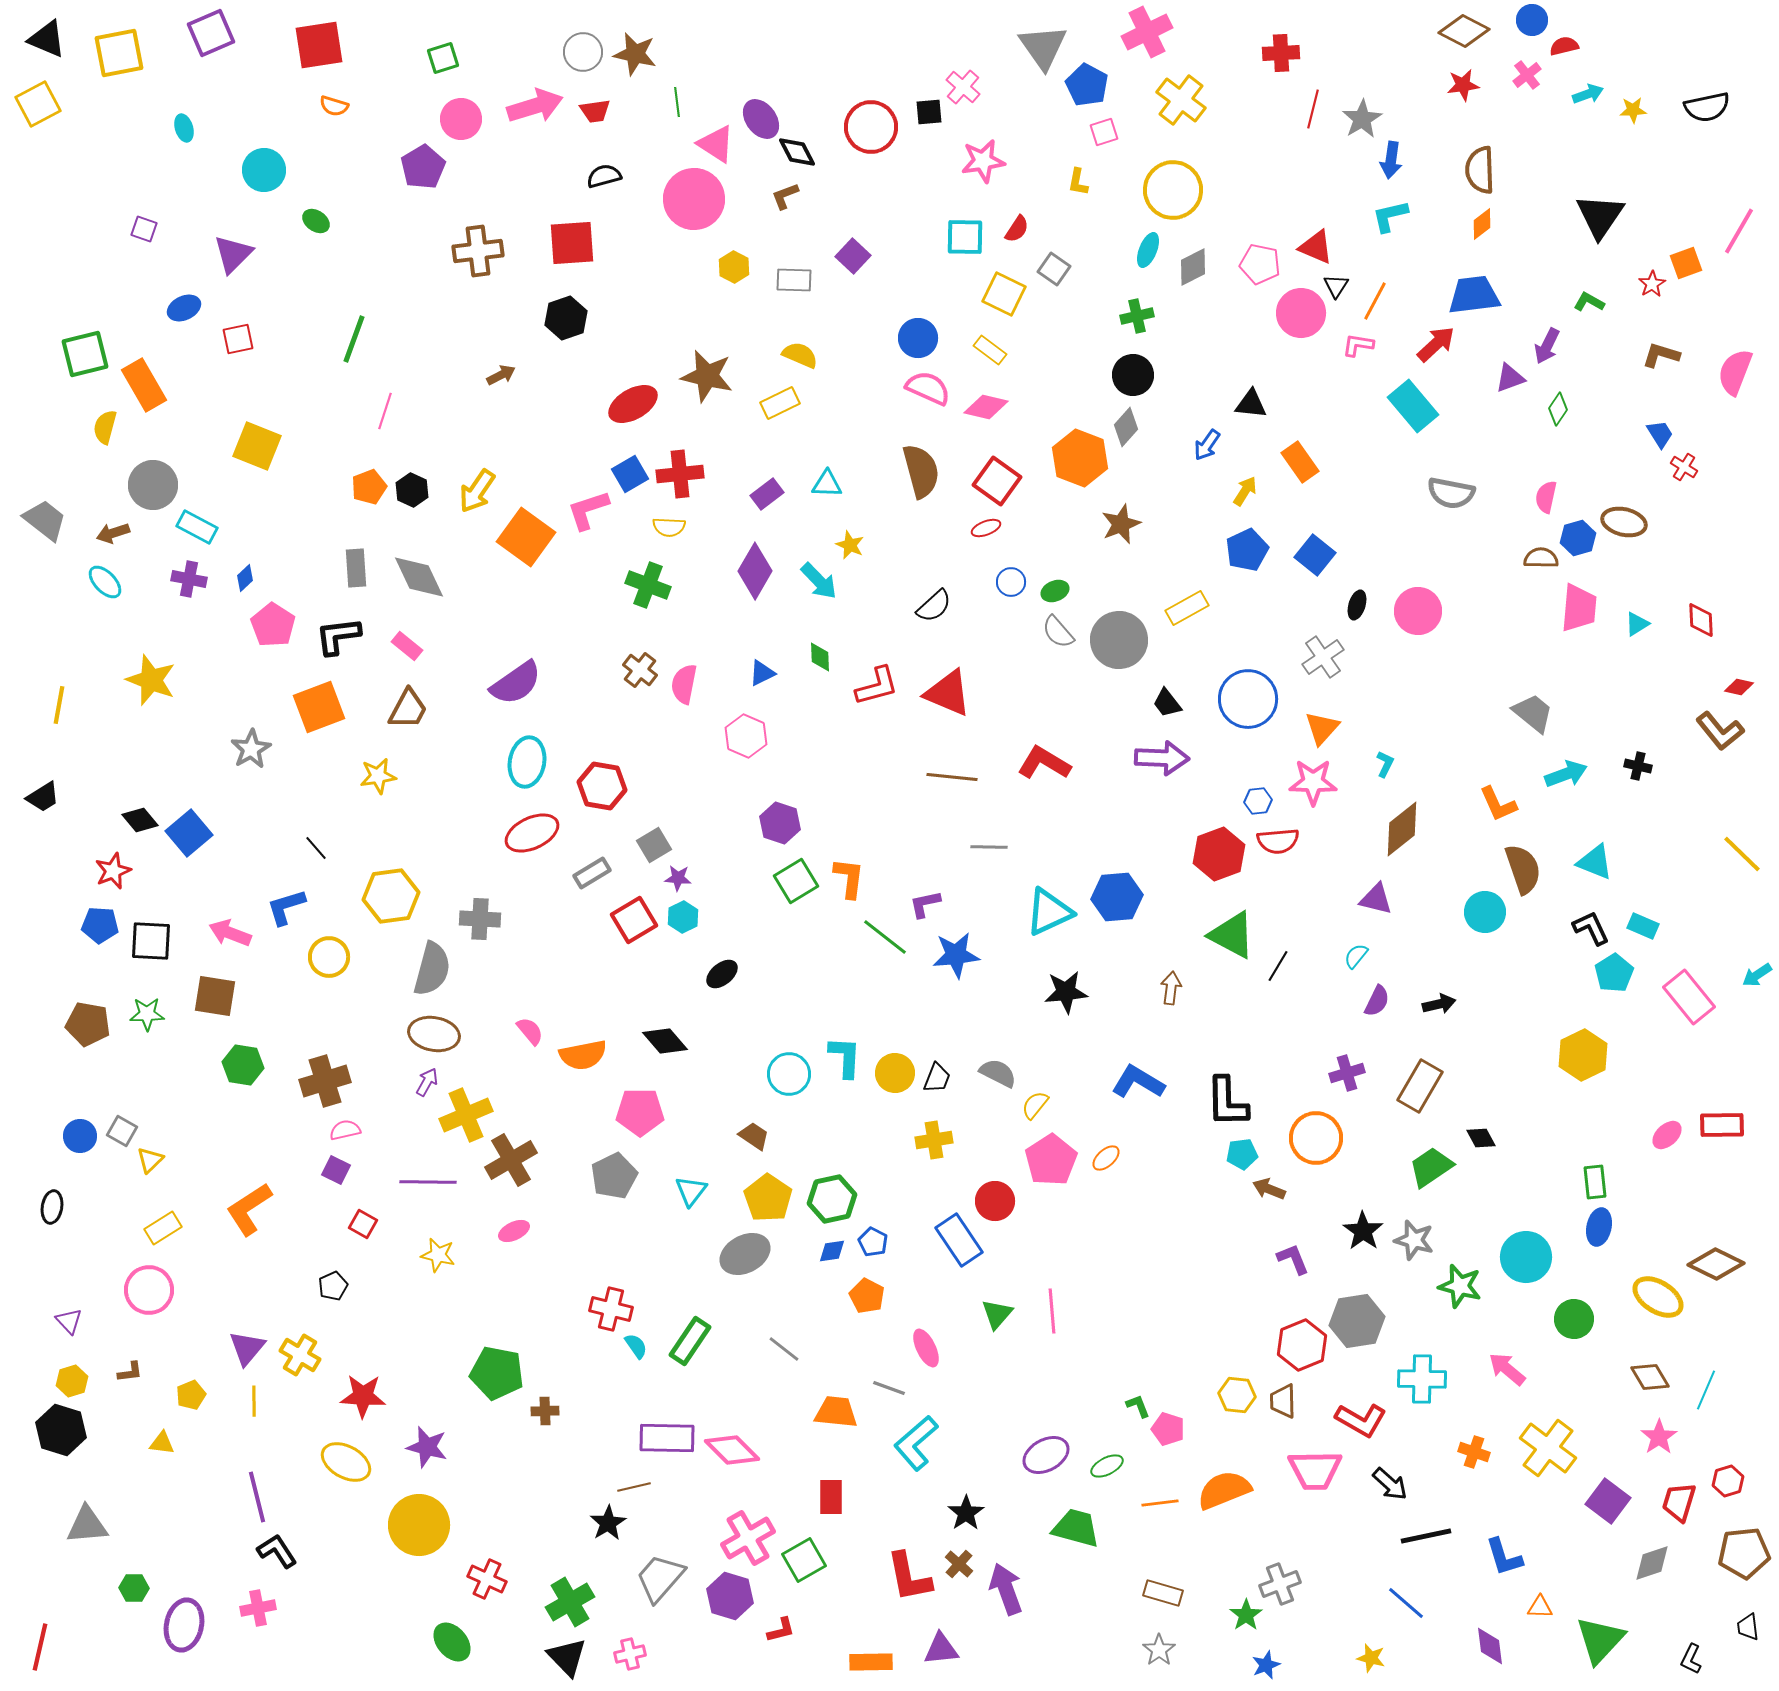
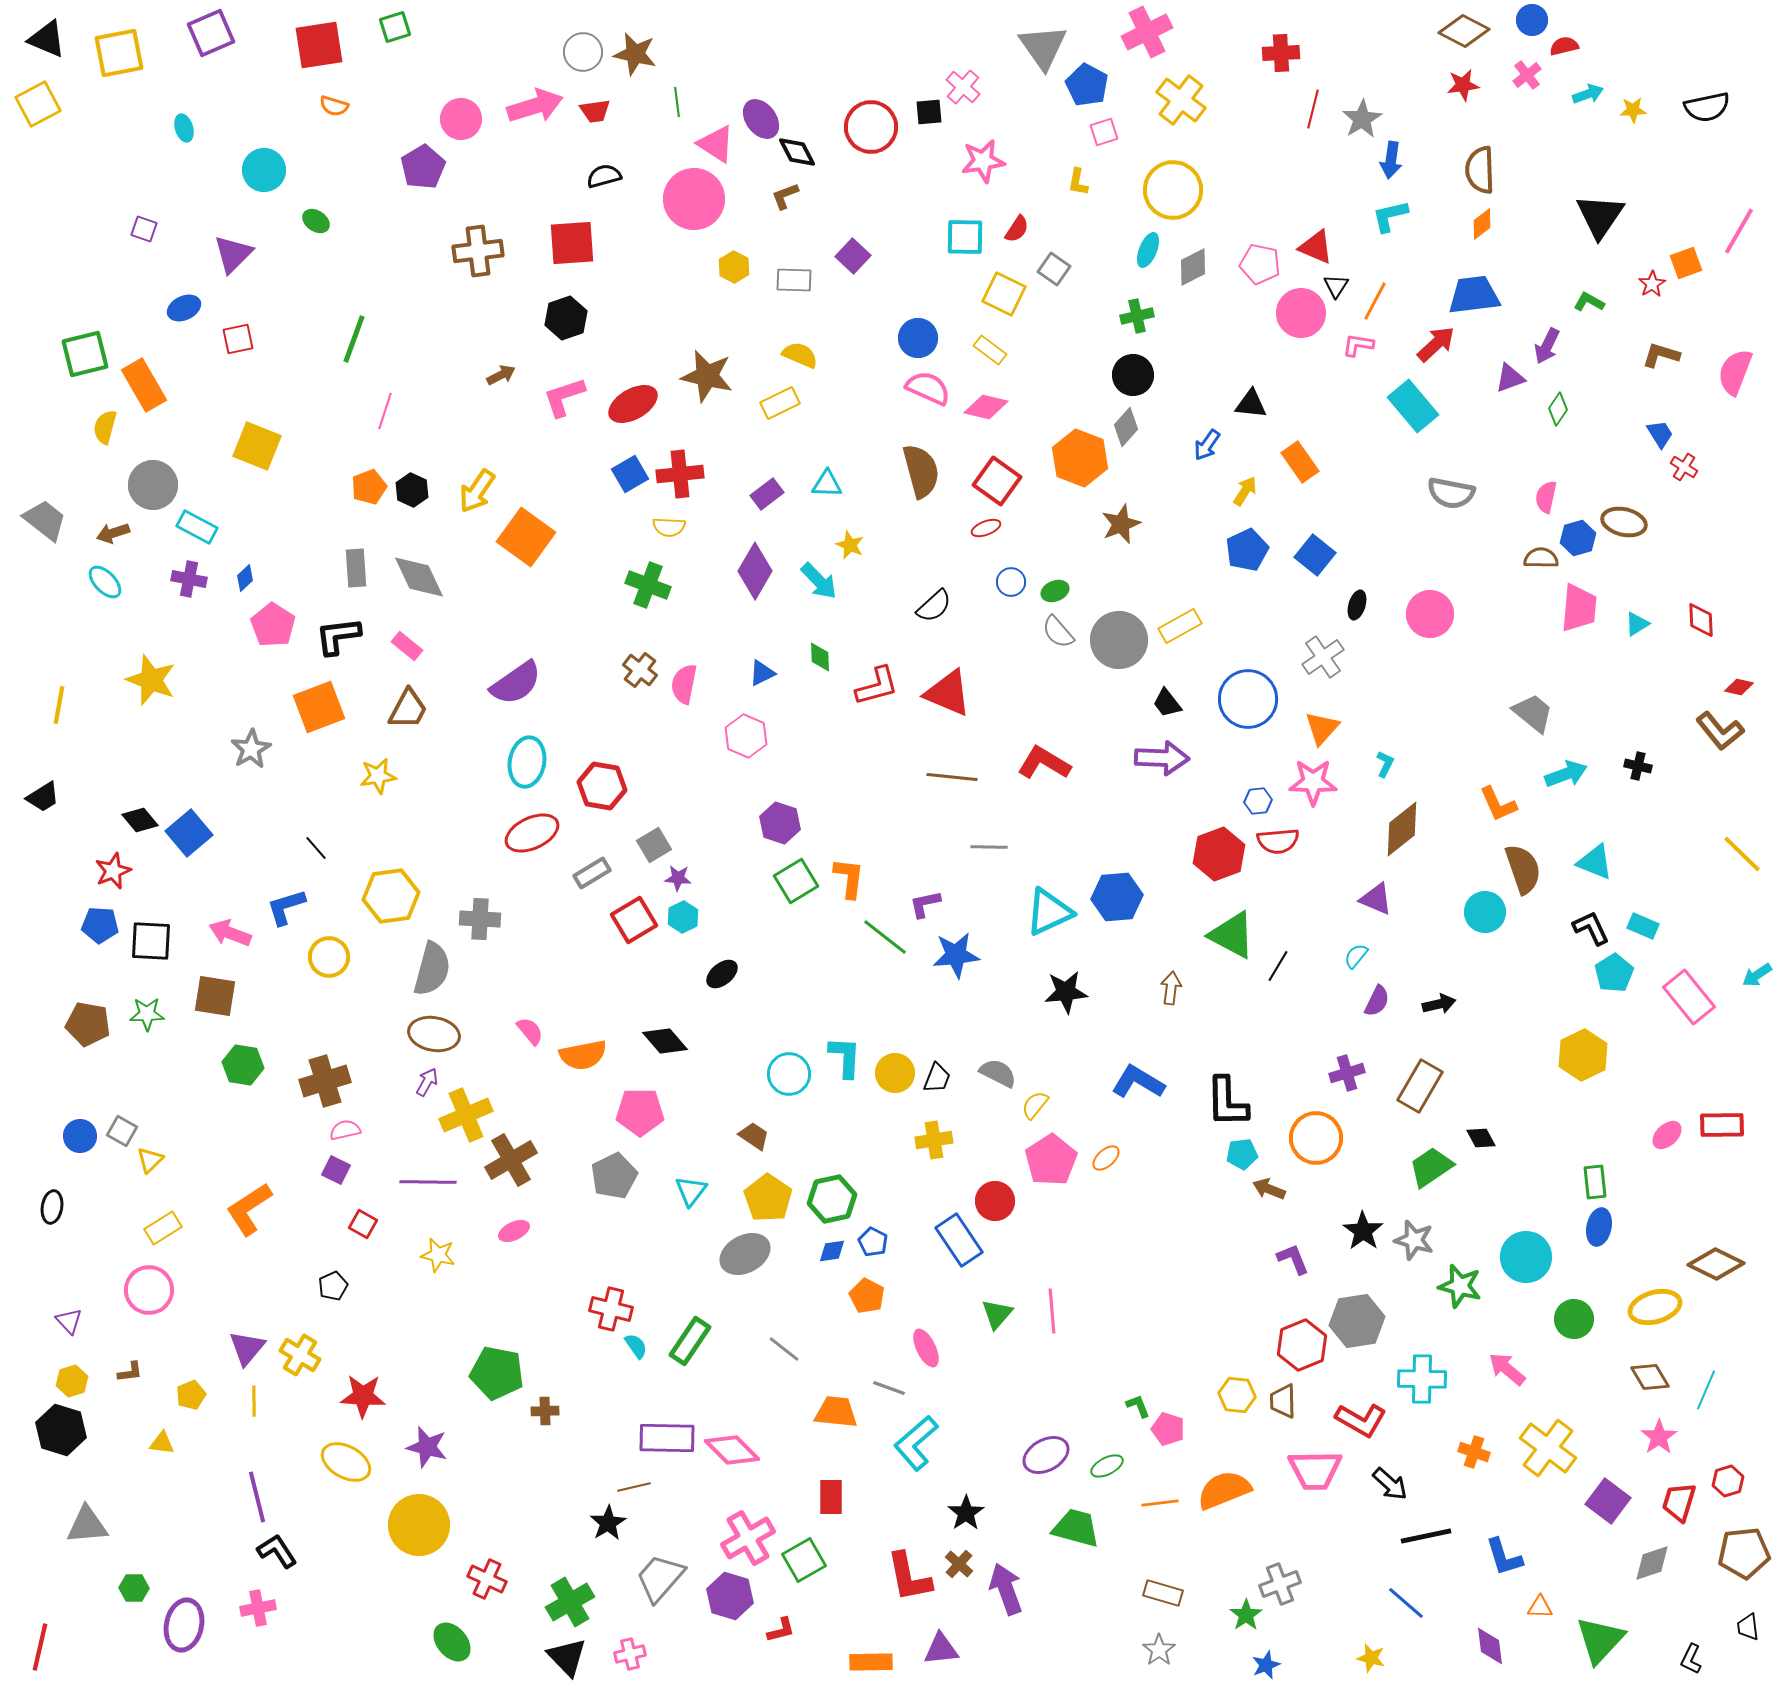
green square at (443, 58): moved 48 px left, 31 px up
pink L-shape at (588, 510): moved 24 px left, 113 px up
yellow rectangle at (1187, 608): moved 7 px left, 18 px down
pink circle at (1418, 611): moved 12 px right, 3 px down
purple triangle at (1376, 899): rotated 9 degrees clockwise
yellow ellipse at (1658, 1297): moved 3 px left, 10 px down; rotated 48 degrees counterclockwise
